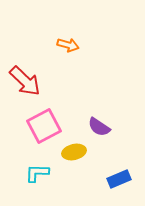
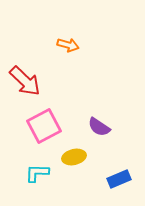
yellow ellipse: moved 5 px down
